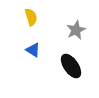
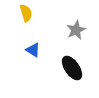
yellow semicircle: moved 5 px left, 4 px up
black ellipse: moved 1 px right, 2 px down
